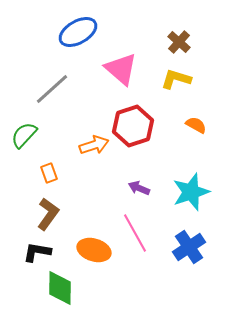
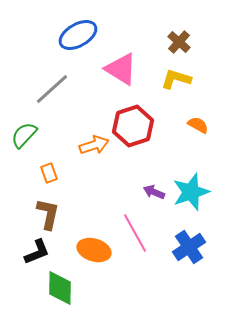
blue ellipse: moved 3 px down
pink triangle: rotated 9 degrees counterclockwise
orange semicircle: moved 2 px right
purple arrow: moved 15 px right, 4 px down
brown L-shape: rotated 24 degrees counterclockwise
black L-shape: rotated 148 degrees clockwise
